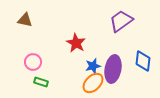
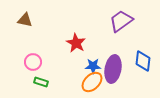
blue star: rotated 14 degrees clockwise
orange ellipse: moved 1 px left, 1 px up
